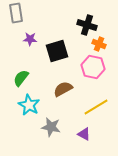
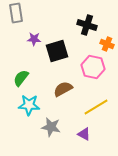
purple star: moved 4 px right
orange cross: moved 8 px right
cyan star: rotated 25 degrees counterclockwise
